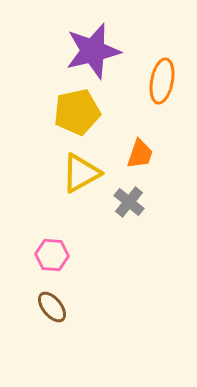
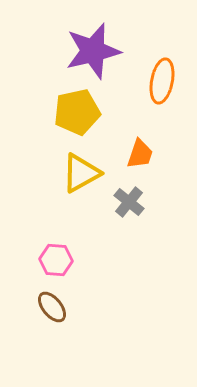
pink hexagon: moved 4 px right, 5 px down
